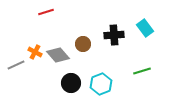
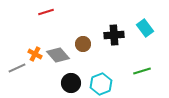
orange cross: moved 2 px down
gray line: moved 1 px right, 3 px down
